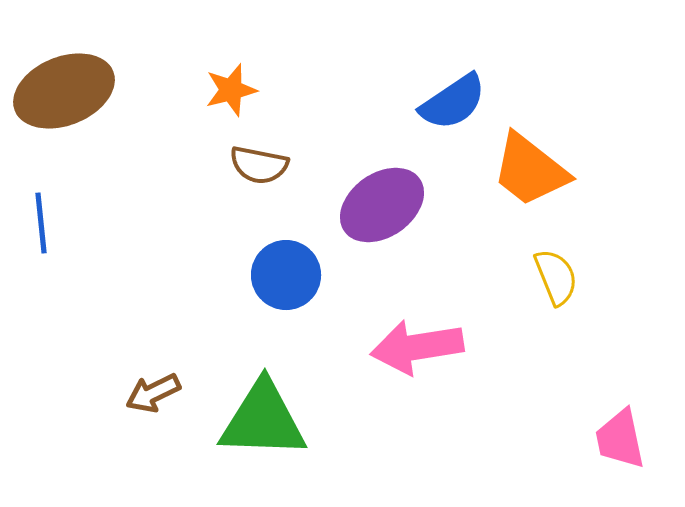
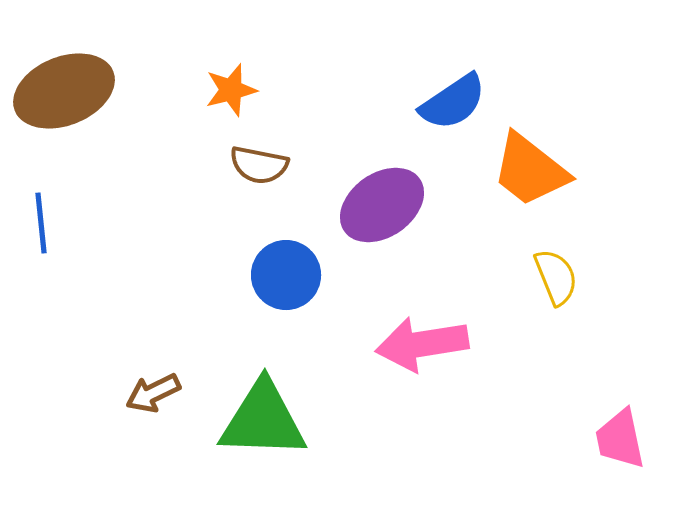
pink arrow: moved 5 px right, 3 px up
